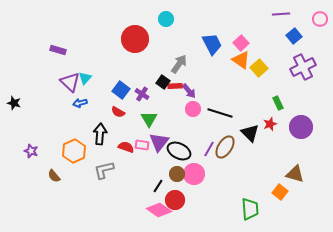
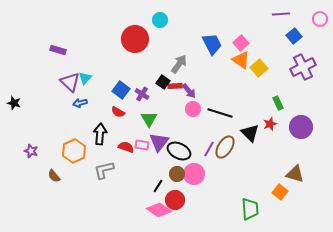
cyan circle at (166, 19): moved 6 px left, 1 px down
